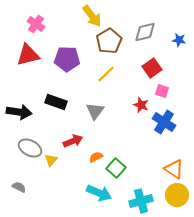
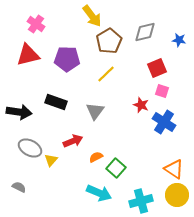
red square: moved 5 px right; rotated 12 degrees clockwise
